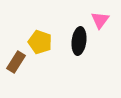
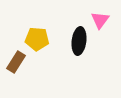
yellow pentagon: moved 3 px left, 3 px up; rotated 15 degrees counterclockwise
